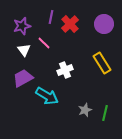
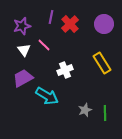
pink line: moved 2 px down
green line: rotated 14 degrees counterclockwise
